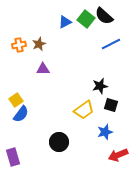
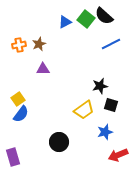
yellow square: moved 2 px right, 1 px up
